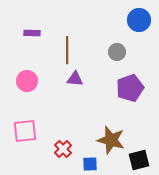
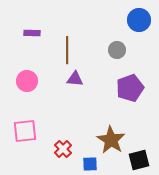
gray circle: moved 2 px up
brown star: rotated 16 degrees clockwise
